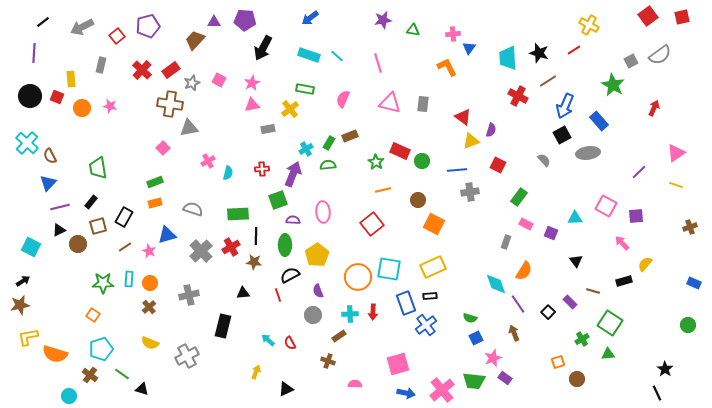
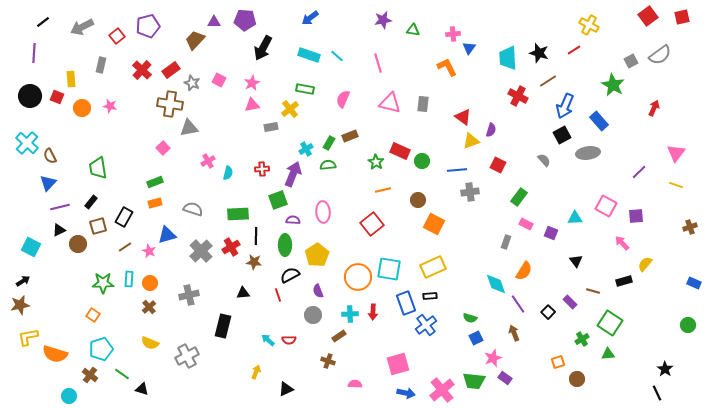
gray star at (192, 83): rotated 28 degrees counterclockwise
gray rectangle at (268, 129): moved 3 px right, 2 px up
pink triangle at (676, 153): rotated 18 degrees counterclockwise
red semicircle at (290, 343): moved 1 px left, 3 px up; rotated 64 degrees counterclockwise
